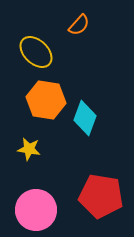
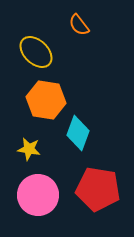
orange semicircle: rotated 100 degrees clockwise
cyan diamond: moved 7 px left, 15 px down
red pentagon: moved 3 px left, 7 px up
pink circle: moved 2 px right, 15 px up
